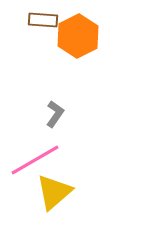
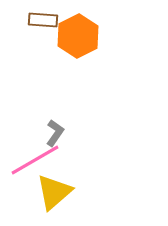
gray L-shape: moved 19 px down
